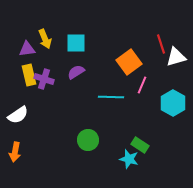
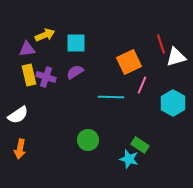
yellow arrow: moved 4 px up; rotated 90 degrees counterclockwise
orange square: rotated 10 degrees clockwise
purple semicircle: moved 1 px left
purple cross: moved 2 px right, 2 px up
orange arrow: moved 5 px right, 3 px up
